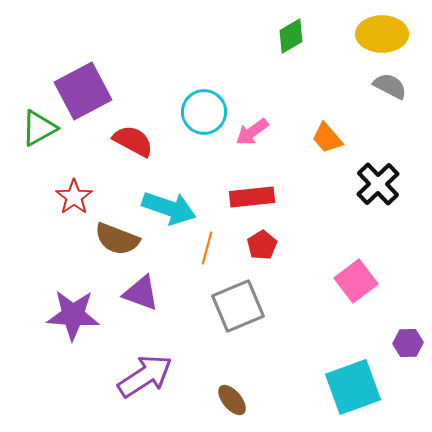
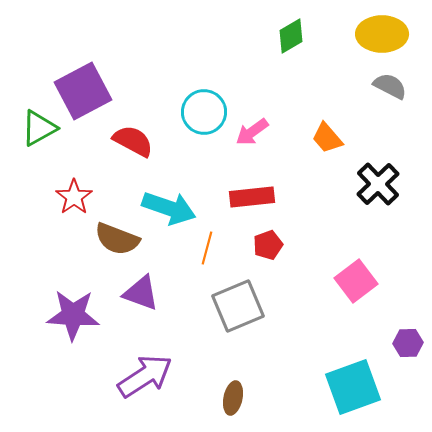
red pentagon: moved 6 px right; rotated 12 degrees clockwise
brown ellipse: moved 1 px right, 2 px up; rotated 52 degrees clockwise
